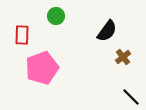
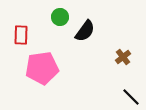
green circle: moved 4 px right, 1 px down
black semicircle: moved 22 px left
red rectangle: moved 1 px left
pink pentagon: rotated 12 degrees clockwise
